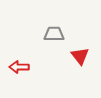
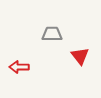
gray trapezoid: moved 2 px left
